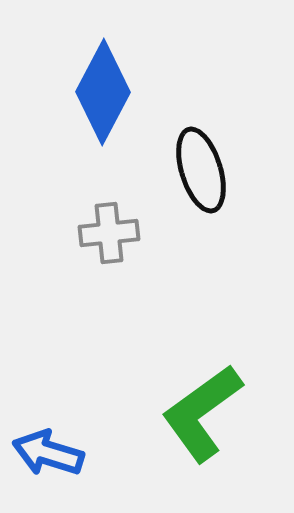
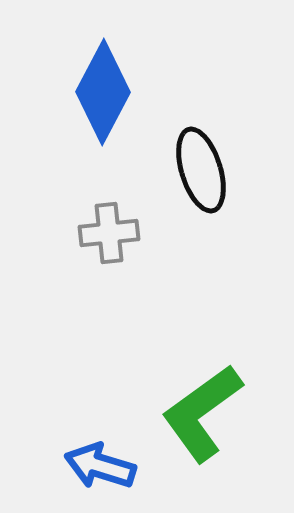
blue arrow: moved 52 px right, 13 px down
